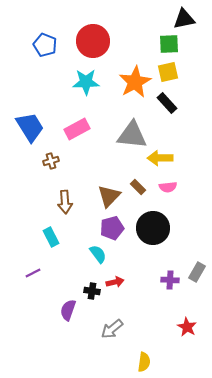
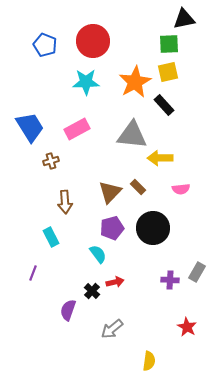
black rectangle: moved 3 px left, 2 px down
pink semicircle: moved 13 px right, 2 px down
brown triangle: moved 1 px right, 4 px up
purple line: rotated 42 degrees counterclockwise
black cross: rotated 35 degrees clockwise
yellow semicircle: moved 5 px right, 1 px up
